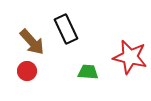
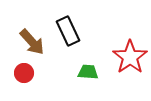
black rectangle: moved 2 px right, 2 px down
red star: rotated 24 degrees clockwise
red circle: moved 3 px left, 2 px down
